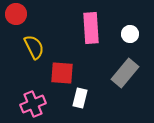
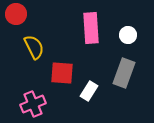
white circle: moved 2 px left, 1 px down
gray rectangle: moved 1 px left; rotated 20 degrees counterclockwise
white rectangle: moved 9 px right, 7 px up; rotated 18 degrees clockwise
